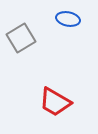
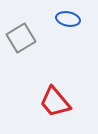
red trapezoid: rotated 20 degrees clockwise
